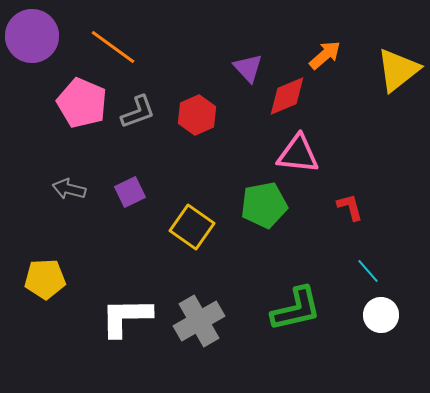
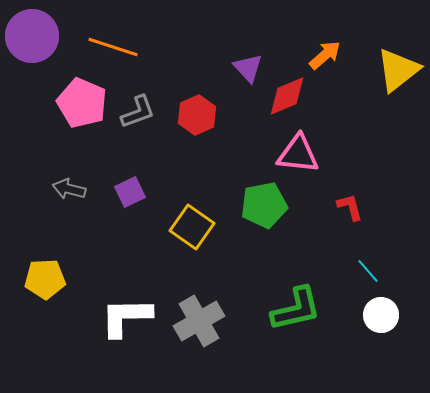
orange line: rotated 18 degrees counterclockwise
